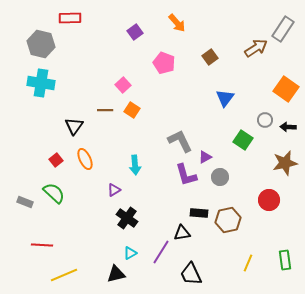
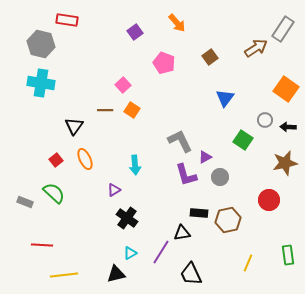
red rectangle at (70, 18): moved 3 px left, 2 px down; rotated 10 degrees clockwise
green rectangle at (285, 260): moved 3 px right, 5 px up
yellow line at (64, 275): rotated 16 degrees clockwise
